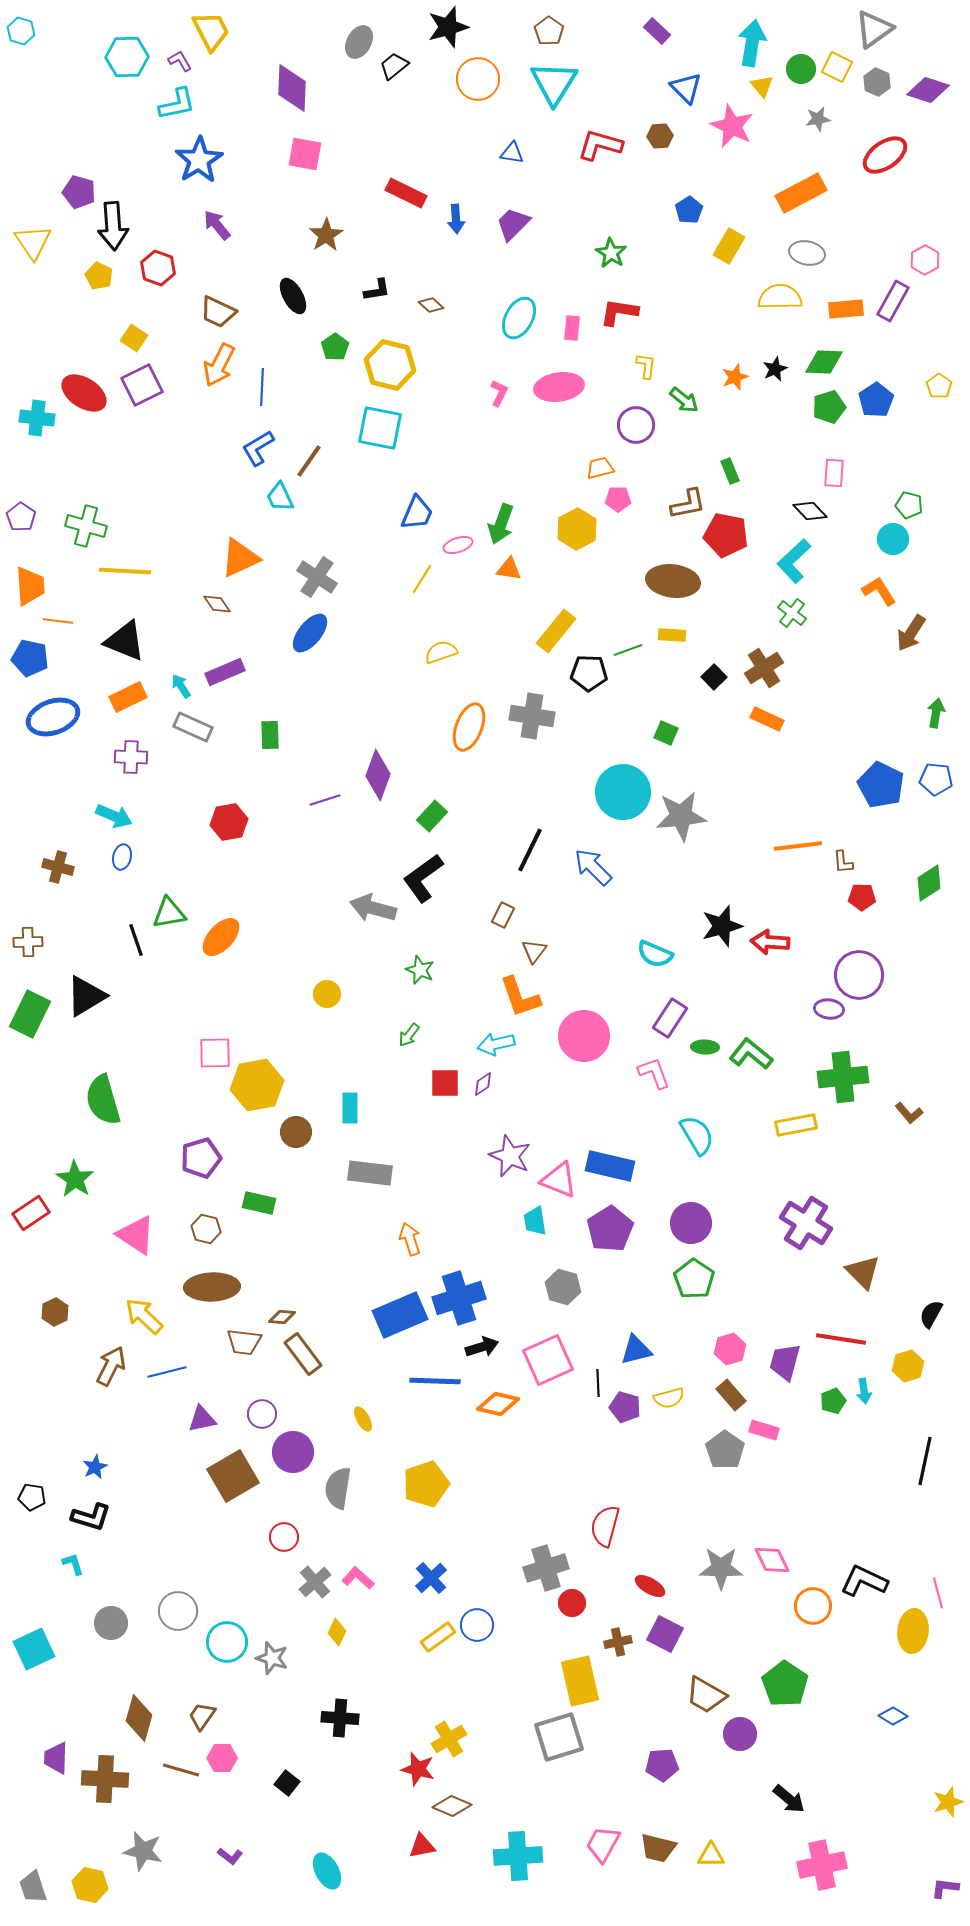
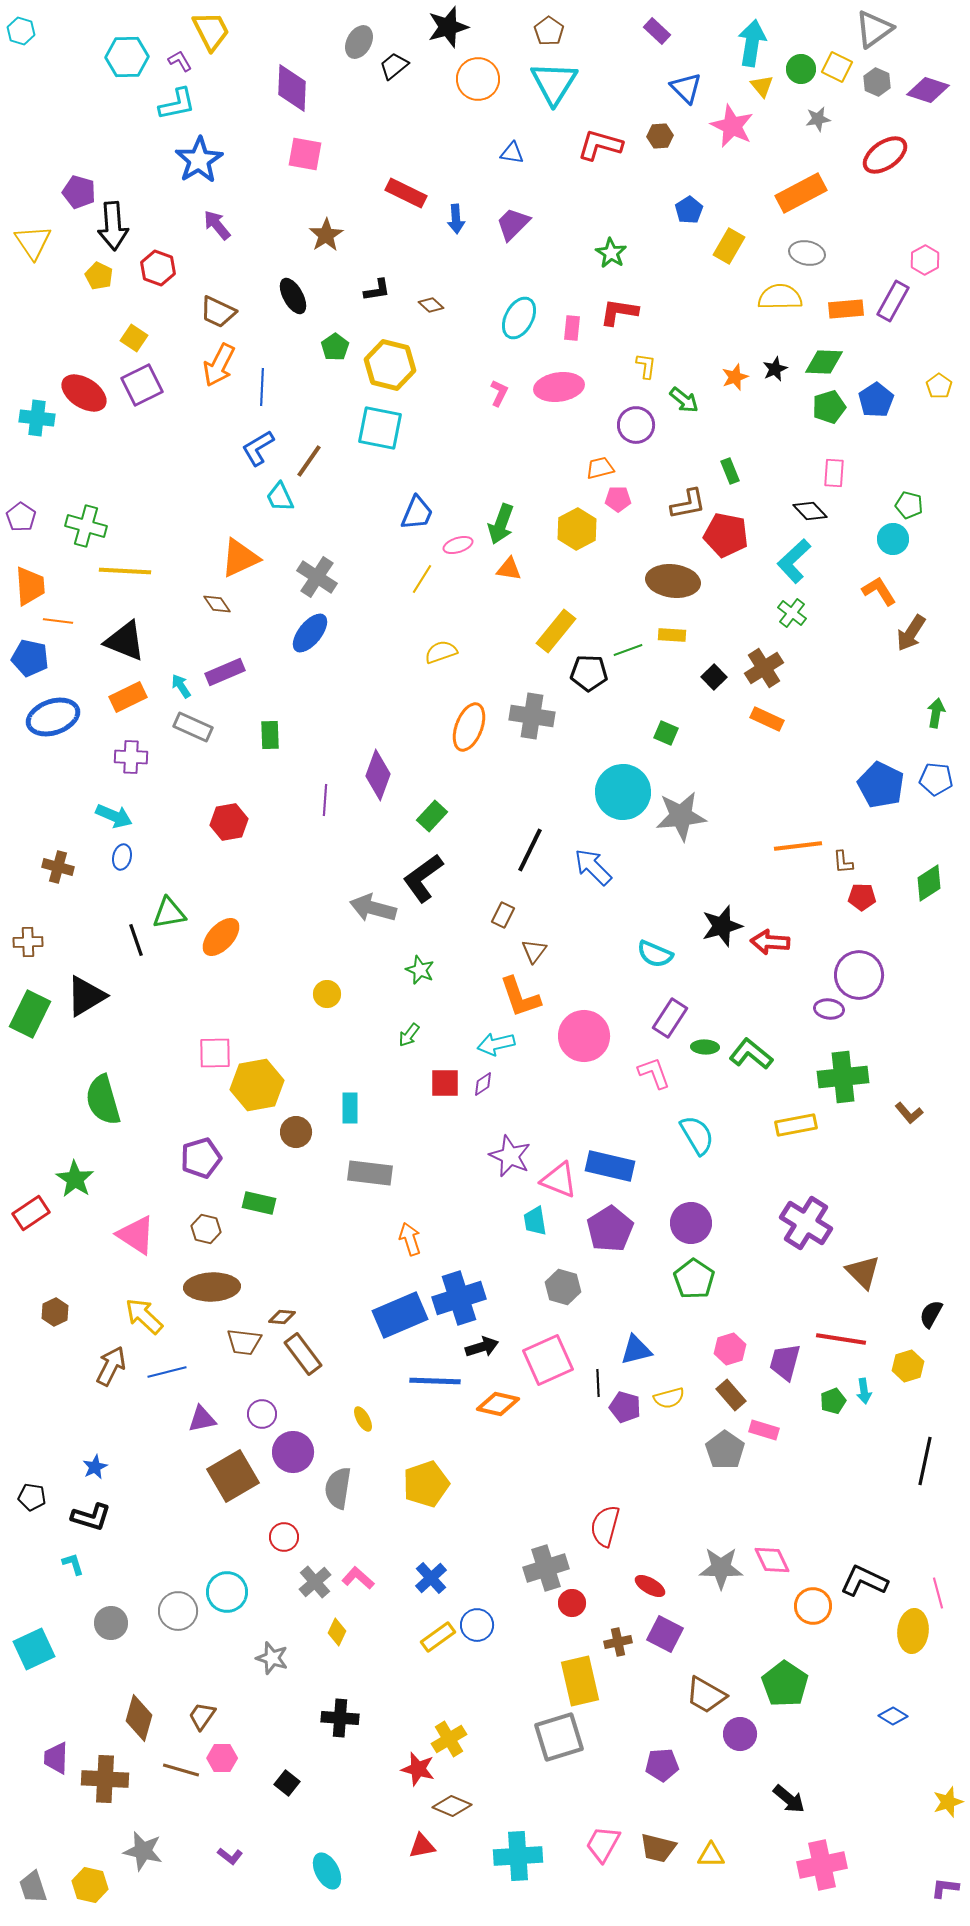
purple line at (325, 800): rotated 68 degrees counterclockwise
cyan circle at (227, 1642): moved 50 px up
